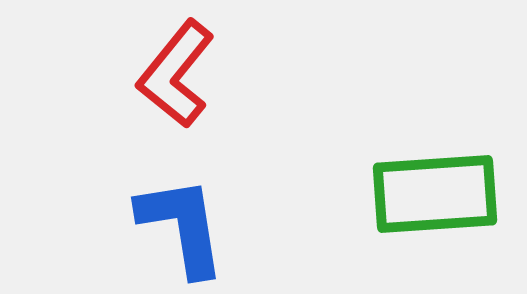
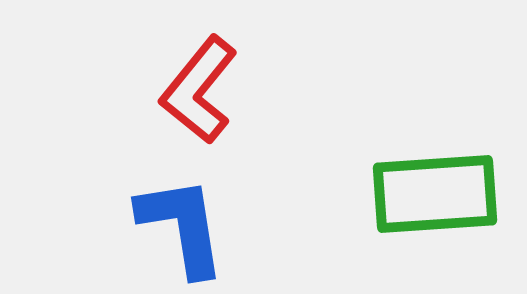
red L-shape: moved 23 px right, 16 px down
